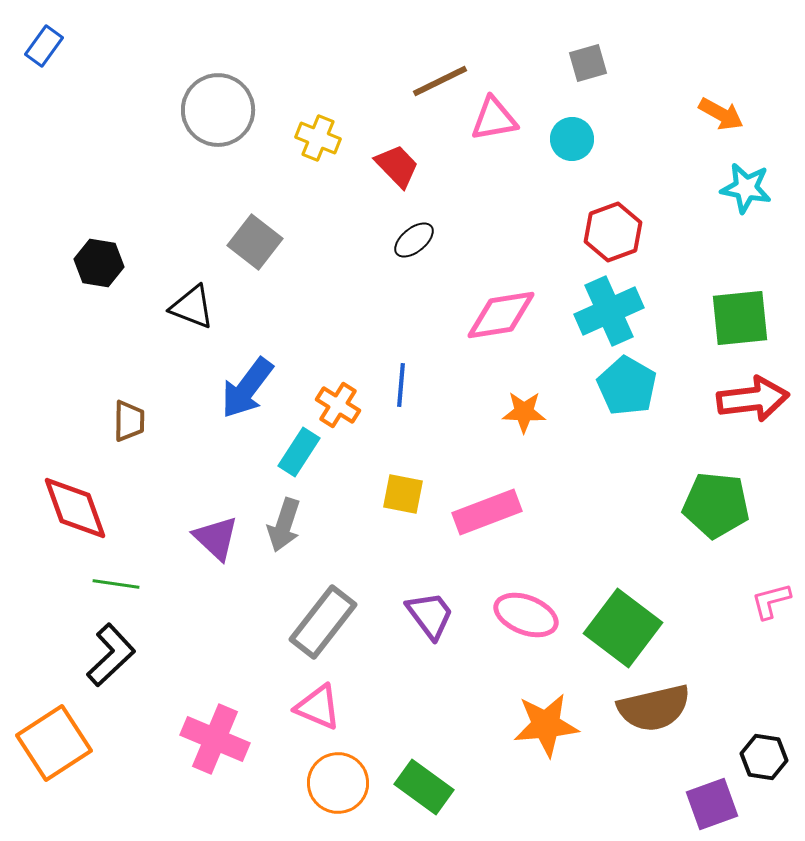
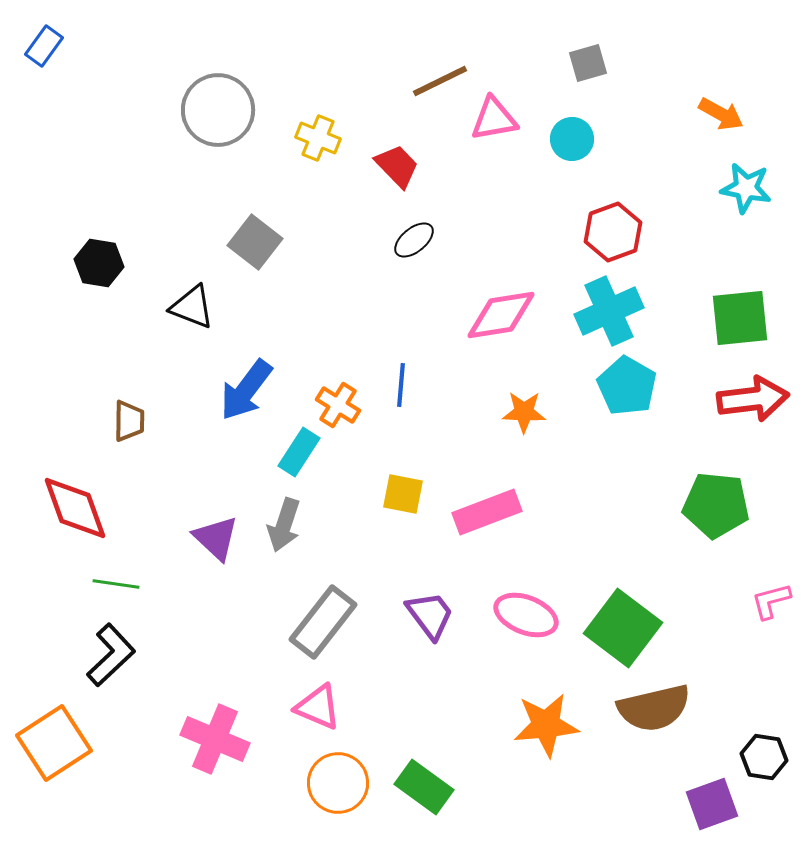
blue arrow at (247, 388): moved 1 px left, 2 px down
